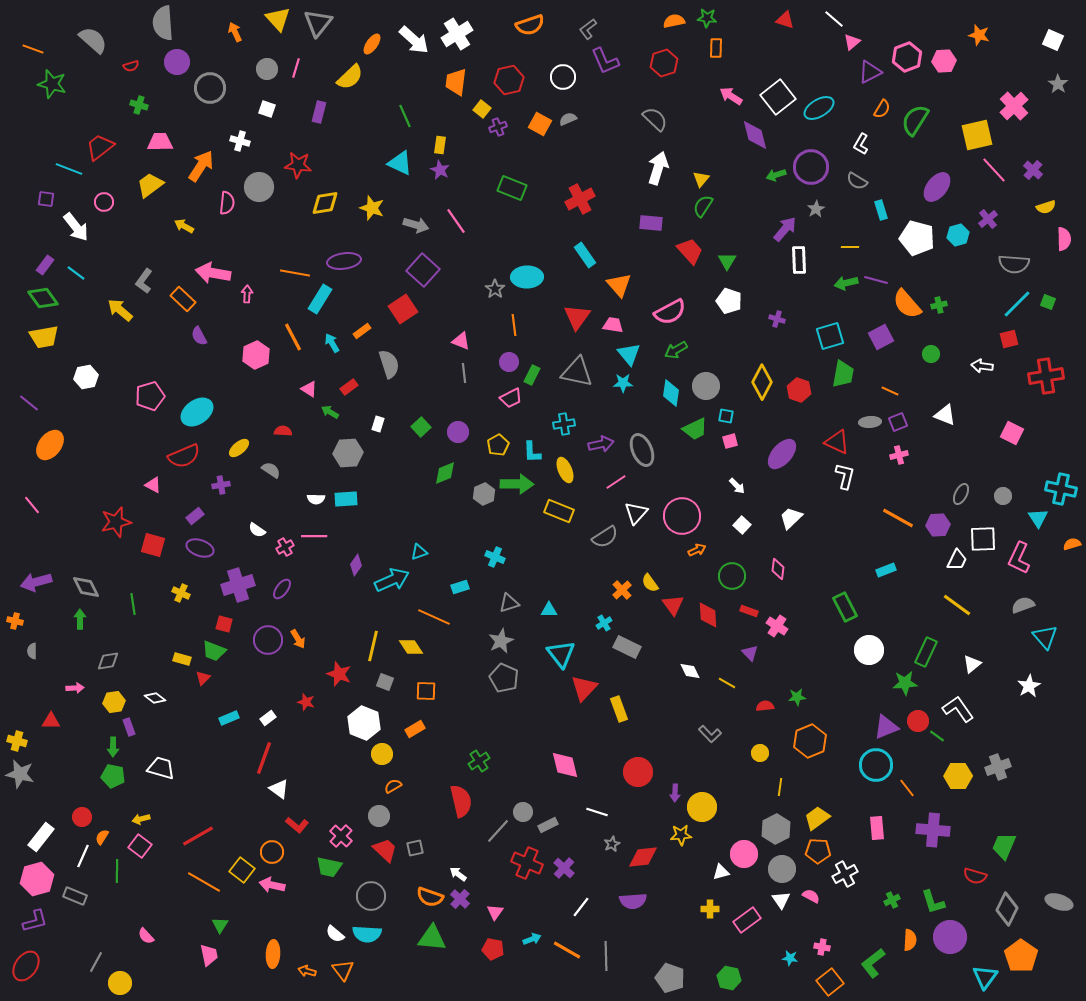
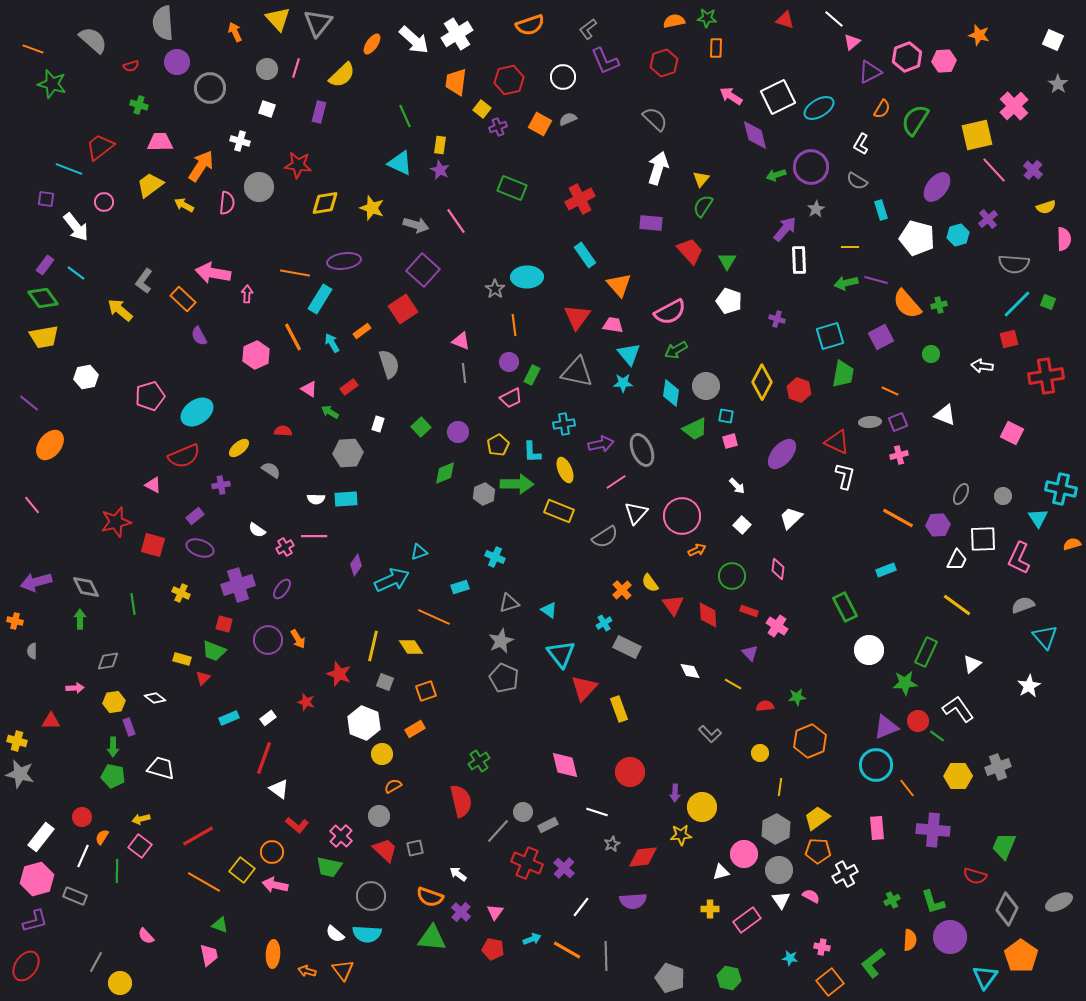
yellow semicircle at (350, 77): moved 8 px left, 2 px up
white square at (778, 97): rotated 12 degrees clockwise
yellow arrow at (184, 226): moved 21 px up
cyan triangle at (549, 610): rotated 36 degrees clockwise
yellow line at (727, 683): moved 6 px right, 1 px down
orange square at (426, 691): rotated 20 degrees counterclockwise
red circle at (638, 772): moved 8 px left
gray circle at (782, 869): moved 3 px left, 1 px down
pink arrow at (272, 885): moved 3 px right
purple cross at (460, 899): moved 1 px right, 13 px down
gray ellipse at (1059, 902): rotated 44 degrees counterclockwise
green triangle at (220, 925): rotated 42 degrees counterclockwise
